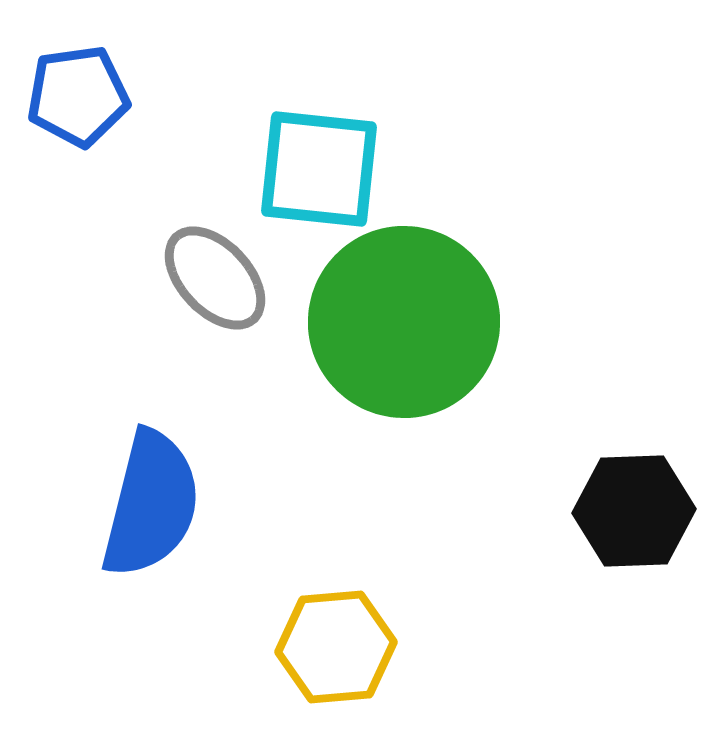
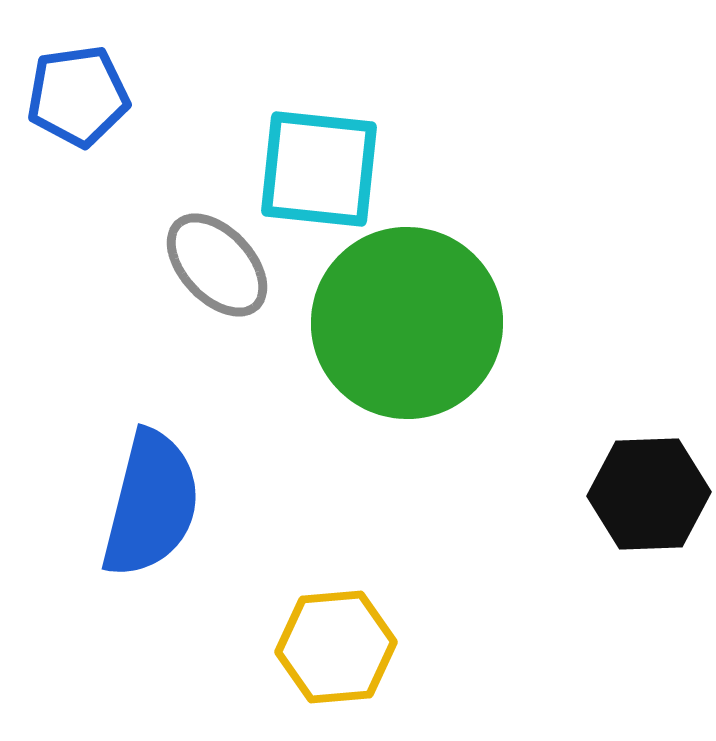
gray ellipse: moved 2 px right, 13 px up
green circle: moved 3 px right, 1 px down
black hexagon: moved 15 px right, 17 px up
